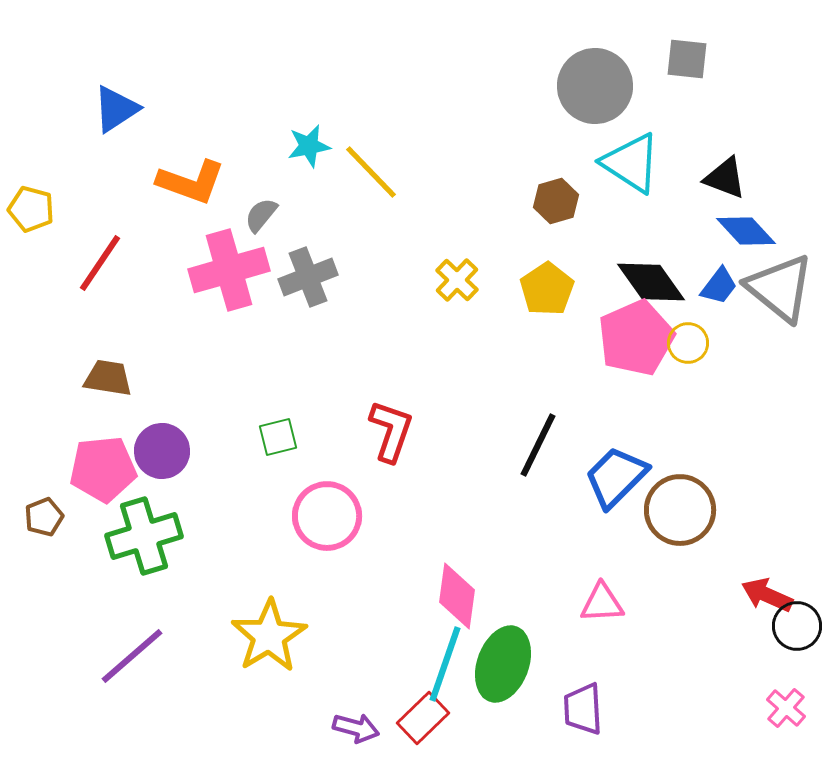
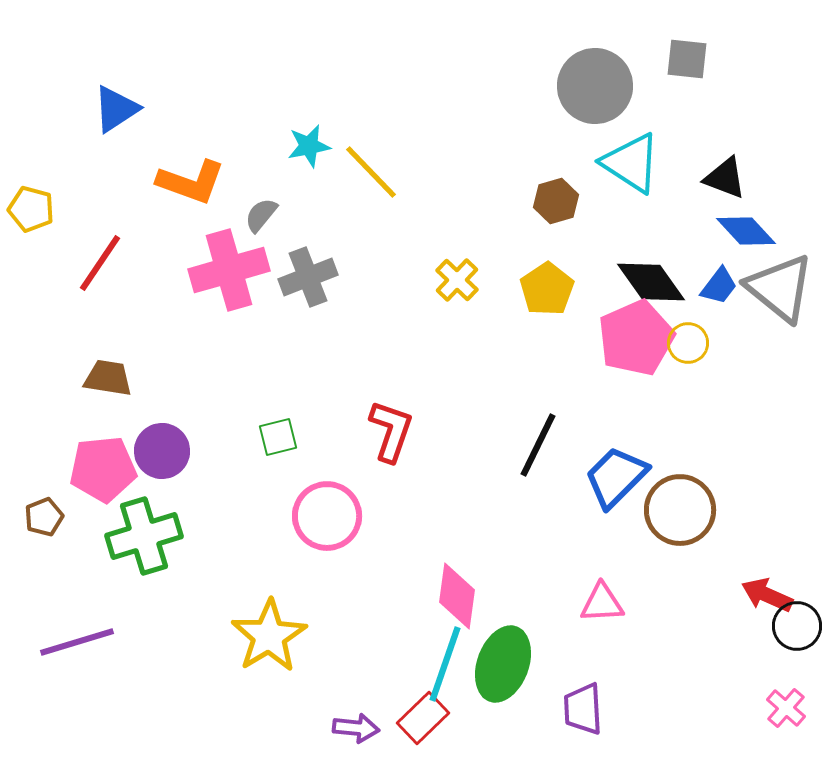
purple line at (132, 656): moved 55 px left, 14 px up; rotated 24 degrees clockwise
purple arrow at (356, 728): rotated 9 degrees counterclockwise
